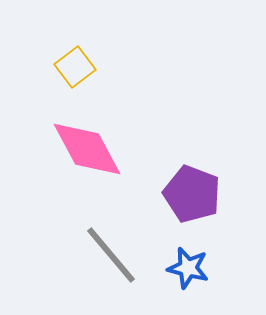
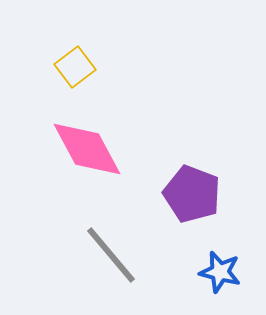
blue star: moved 32 px right, 4 px down
